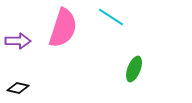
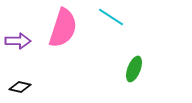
black diamond: moved 2 px right, 1 px up
